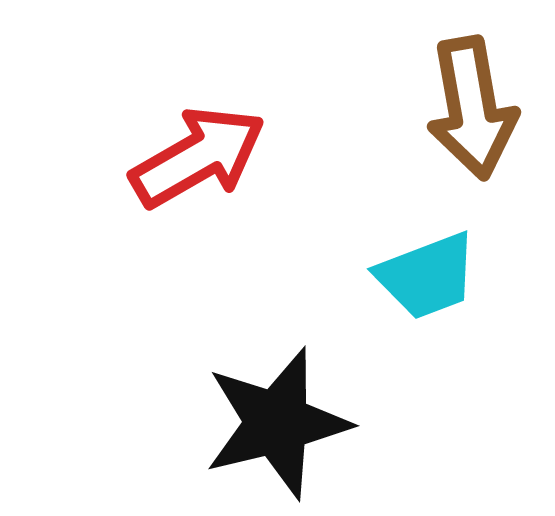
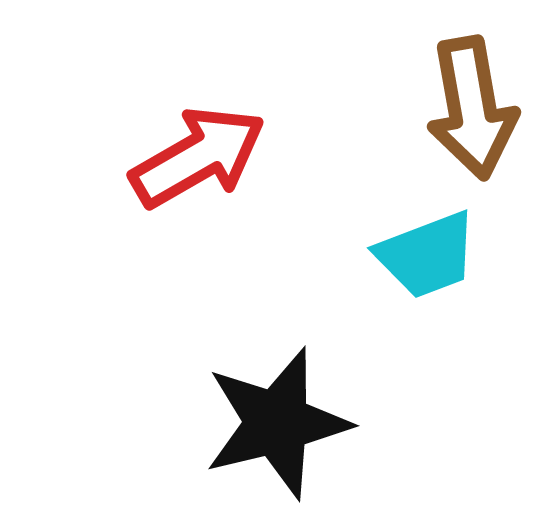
cyan trapezoid: moved 21 px up
